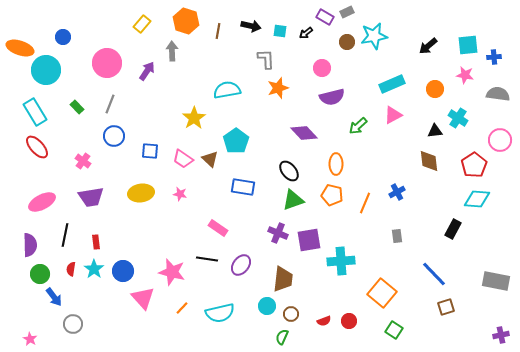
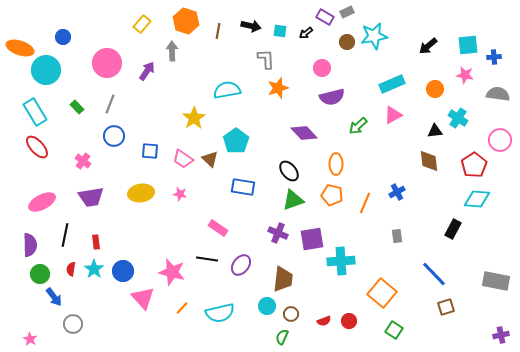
purple square at (309, 240): moved 3 px right, 1 px up
